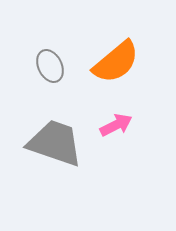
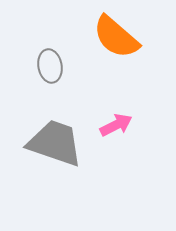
orange semicircle: moved 25 px up; rotated 81 degrees clockwise
gray ellipse: rotated 16 degrees clockwise
